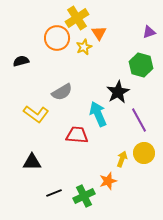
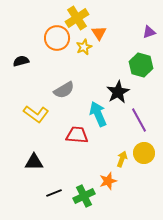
gray semicircle: moved 2 px right, 2 px up
black triangle: moved 2 px right
